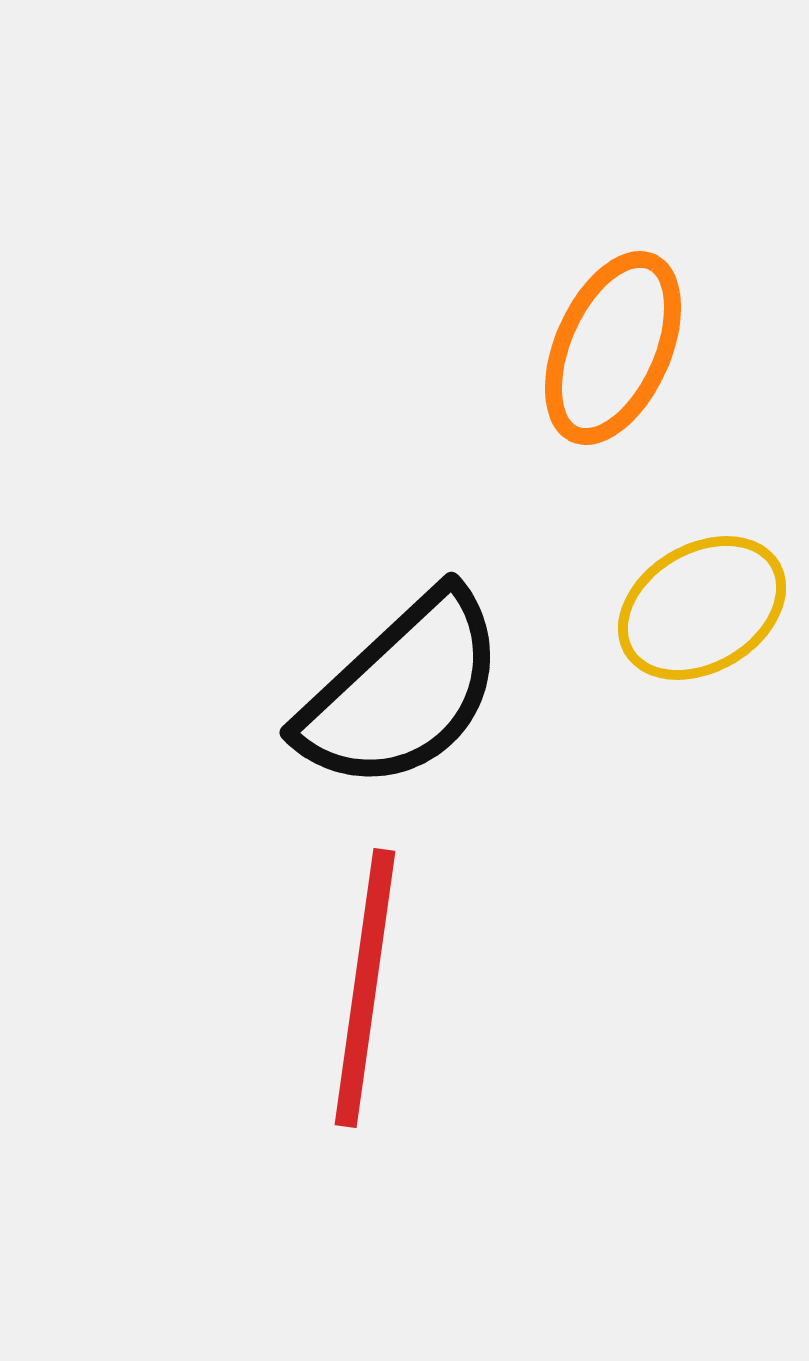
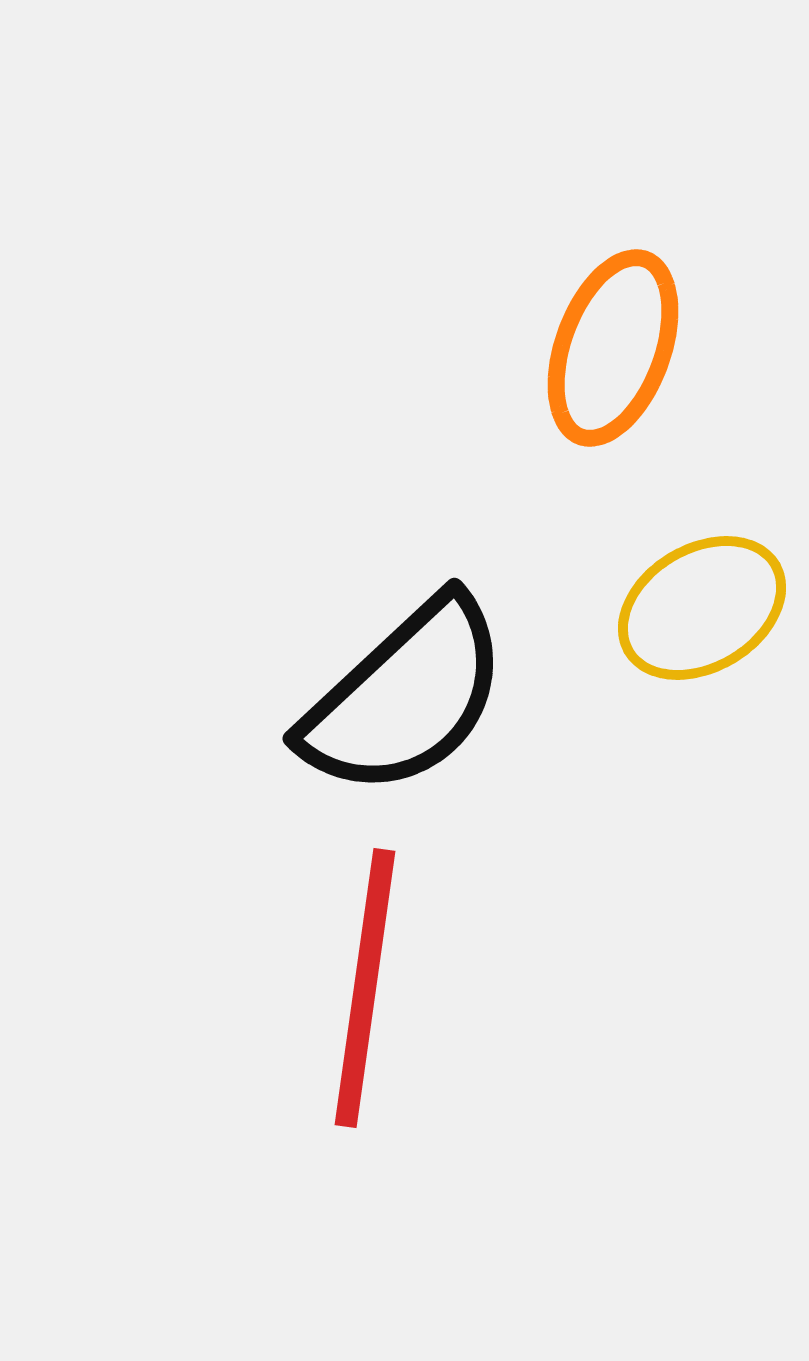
orange ellipse: rotated 4 degrees counterclockwise
black semicircle: moved 3 px right, 6 px down
